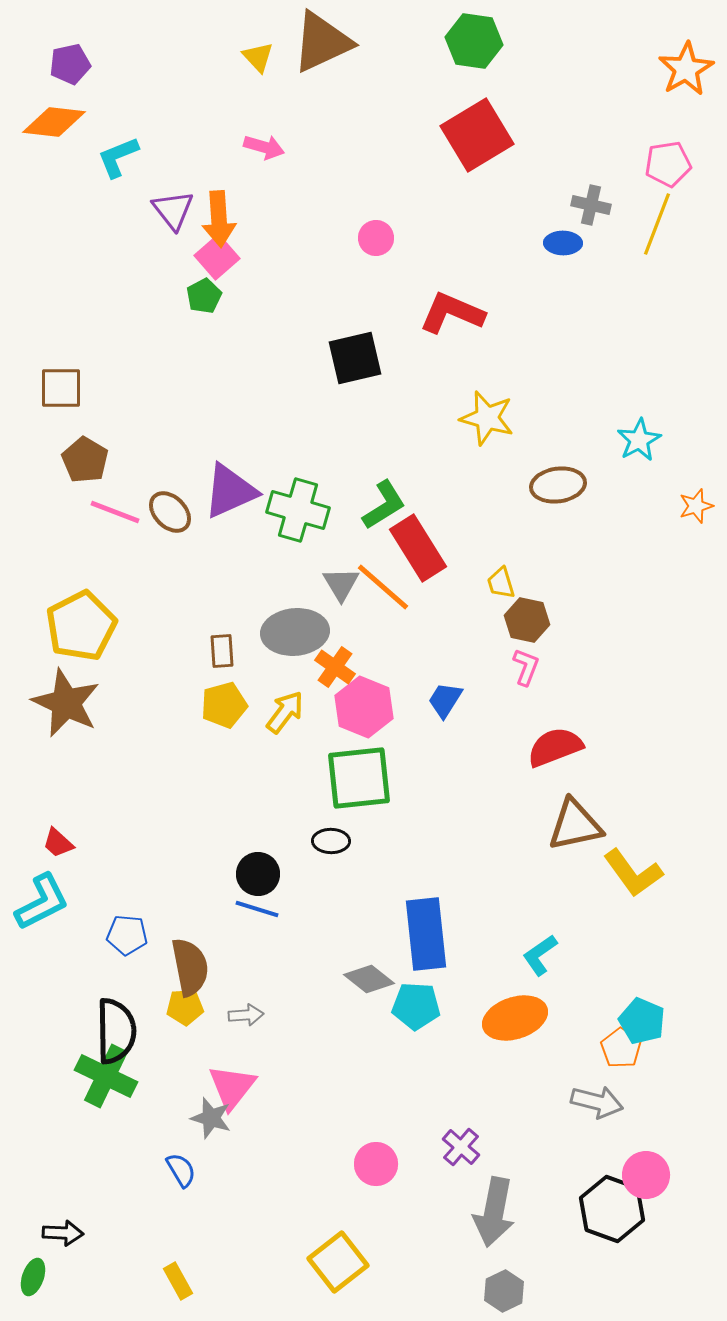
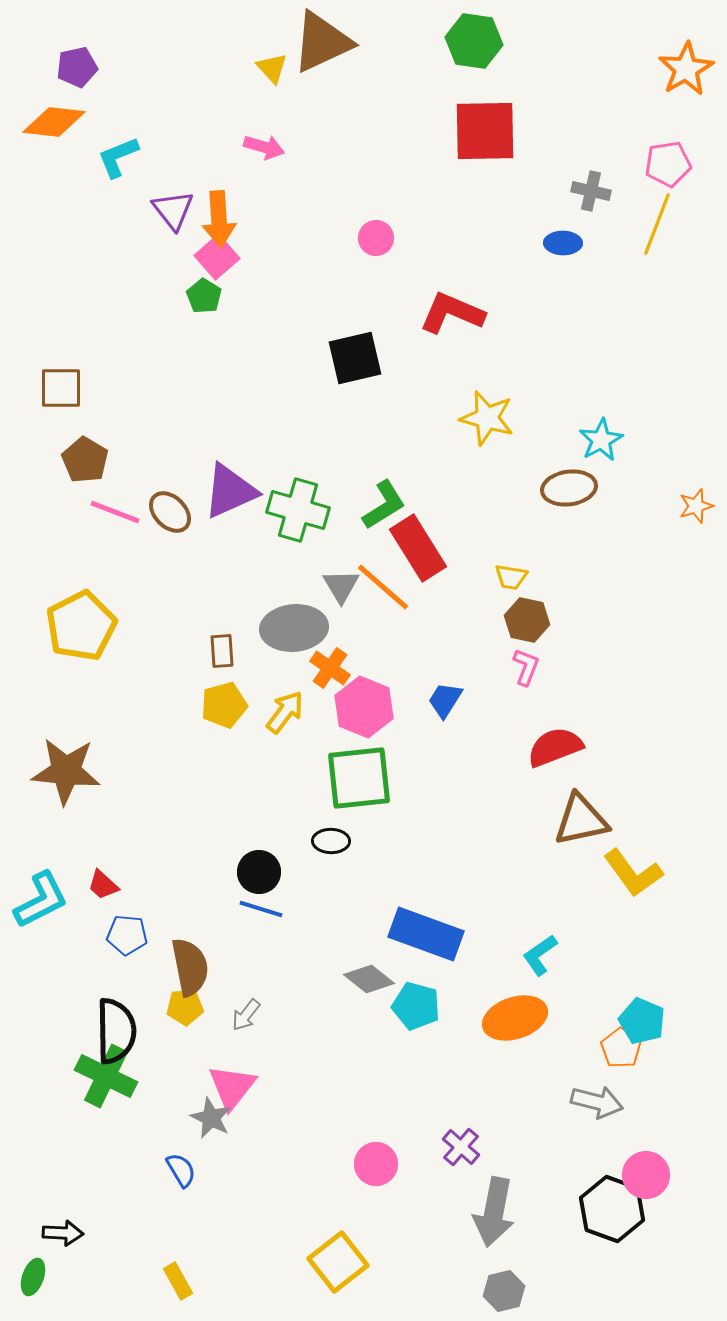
yellow triangle at (258, 57): moved 14 px right, 11 px down
purple pentagon at (70, 64): moved 7 px right, 3 px down
red square at (477, 135): moved 8 px right, 4 px up; rotated 30 degrees clockwise
gray cross at (591, 205): moved 14 px up
green pentagon at (204, 296): rotated 12 degrees counterclockwise
cyan star at (639, 440): moved 38 px left
brown ellipse at (558, 485): moved 11 px right, 3 px down
yellow trapezoid at (501, 583): moved 10 px right, 6 px up; rotated 64 degrees counterclockwise
gray triangle at (341, 584): moved 2 px down
gray ellipse at (295, 632): moved 1 px left, 4 px up
orange cross at (335, 667): moved 5 px left, 1 px down
brown star at (66, 703): moved 68 px down; rotated 20 degrees counterclockwise
brown triangle at (575, 825): moved 6 px right, 5 px up
red trapezoid at (58, 843): moved 45 px right, 42 px down
black circle at (258, 874): moved 1 px right, 2 px up
cyan L-shape at (42, 902): moved 1 px left, 2 px up
blue line at (257, 909): moved 4 px right
blue rectangle at (426, 934): rotated 64 degrees counterclockwise
cyan pentagon at (416, 1006): rotated 12 degrees clockwise
gray arrow at (246, 1015): rotated 132 degrees clockwise
gray star at (211, 1118): rotated 9 degrees clockwise
gray hexagon at (504, 1291): rotated 12 degrees clockwise
